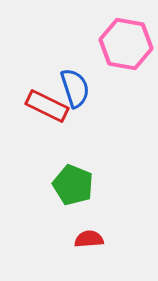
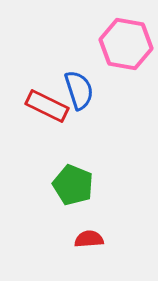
blue semicircle: moved 4 px right, 2 px down
